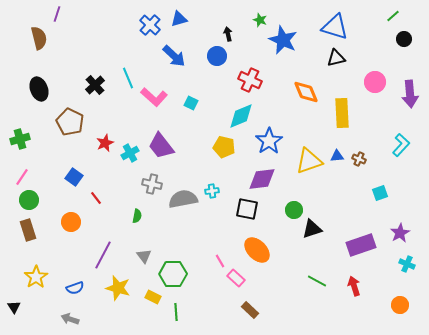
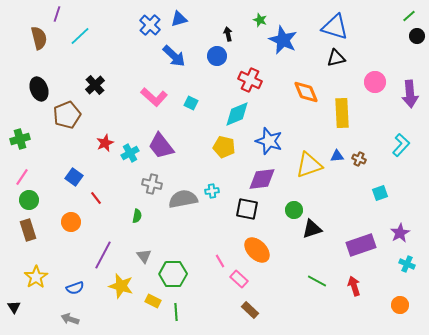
green line at (393, 16): moved 16 px right
black circle at (404, 39): moved 13 px right, 3 px up
cyan line at (128, 78): moved 48 px left, 42 px up; rotated 70 degrees clockwise
cyan diamond at (241, 116): moved 4 px left, 2 px up
brown pentagon at (70, 122): moved 3 px left, 7 px up; rotated 24 degrees clockwise
blue star at (269, 141): rotated 20 degrees counterclockwise
yellow triangle at (309, 161): moved 4 px down
pink rectangle at (236, 278): moved 3 px right, 1 px down
yellow star at (118, 288): moved 3 px right, 2 px up
yellow rectangle at (153, 297): moved 4 px down
